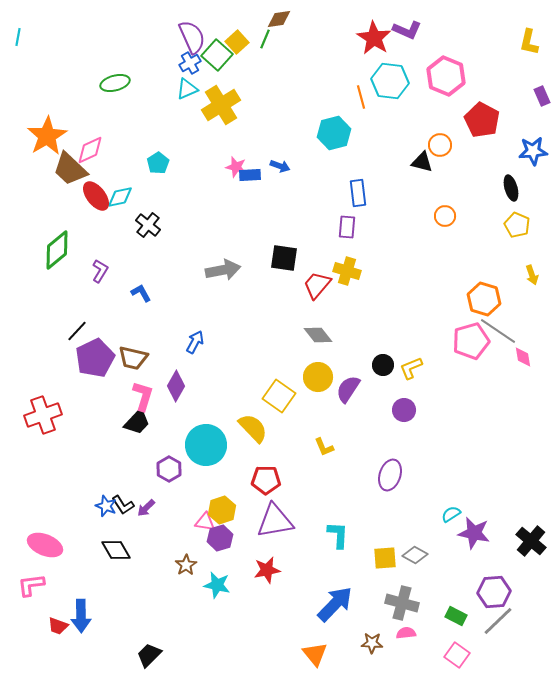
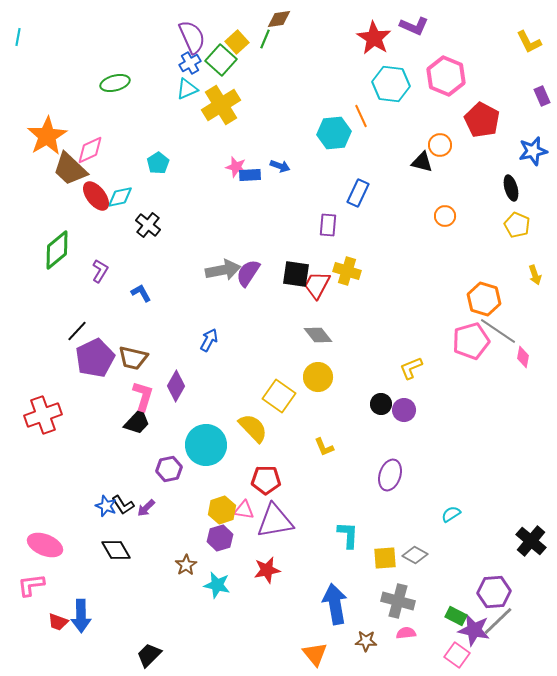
purple L-shape at (407, 30): moved 7 px right, 4 px up
yellow L-shape at (529, 42): rotated 40 degrees counterclockwise
green square at (217, 55): moved 4 px right, 5 px down
cyan hexagon at (390, 81): moved 1 px right, 3 px down
orange line at (361, 97): moved 19 px down; rotated 10 degrees counterclockwise
cyan hexagon at (334, 133): rotated 8 degrees clockwise
blue star at (533, 151): rotated 8 degrees counterclockwise
blue rectangle at (358, 193): rotated 32 degrees clockwise
purple rectangle at (347, 227): moved 19 px left, 2 px up
black square at (284, 258): moved 12 px right, 16 px down
yellow arrow at (532, 275): moved 3 px right
red trapezoid at (317, 285): rotated 12 degrees counterclockwise
blue arrow at (195, 342): moved 14 px right, 2 px up
pink diamond at (523, 357): rotated 20 degrees clockwise
black circle at (383, 365): moved 2 px left, 39 px down
purple semicircle at (348, 389): moved 100 px left, 116 px up
purple hexagon at (169, 469): rotated 20 degrees clockwise
pink triangle at (205, 522): moved 39 px right, 12 px up
purple star at (474, 533): moved 97 px down
cyan L-shape at (338, 535): moved 10 px right
gray cross at (402, 603): moved 4 px left, 2 px up
blue arrow at (335, 604): rotated 54 degrees counterclockwise
red trapezoid at (58, 626): moved 4 px up
brown star at (372, 643): moved 6 px left, 2 px up
